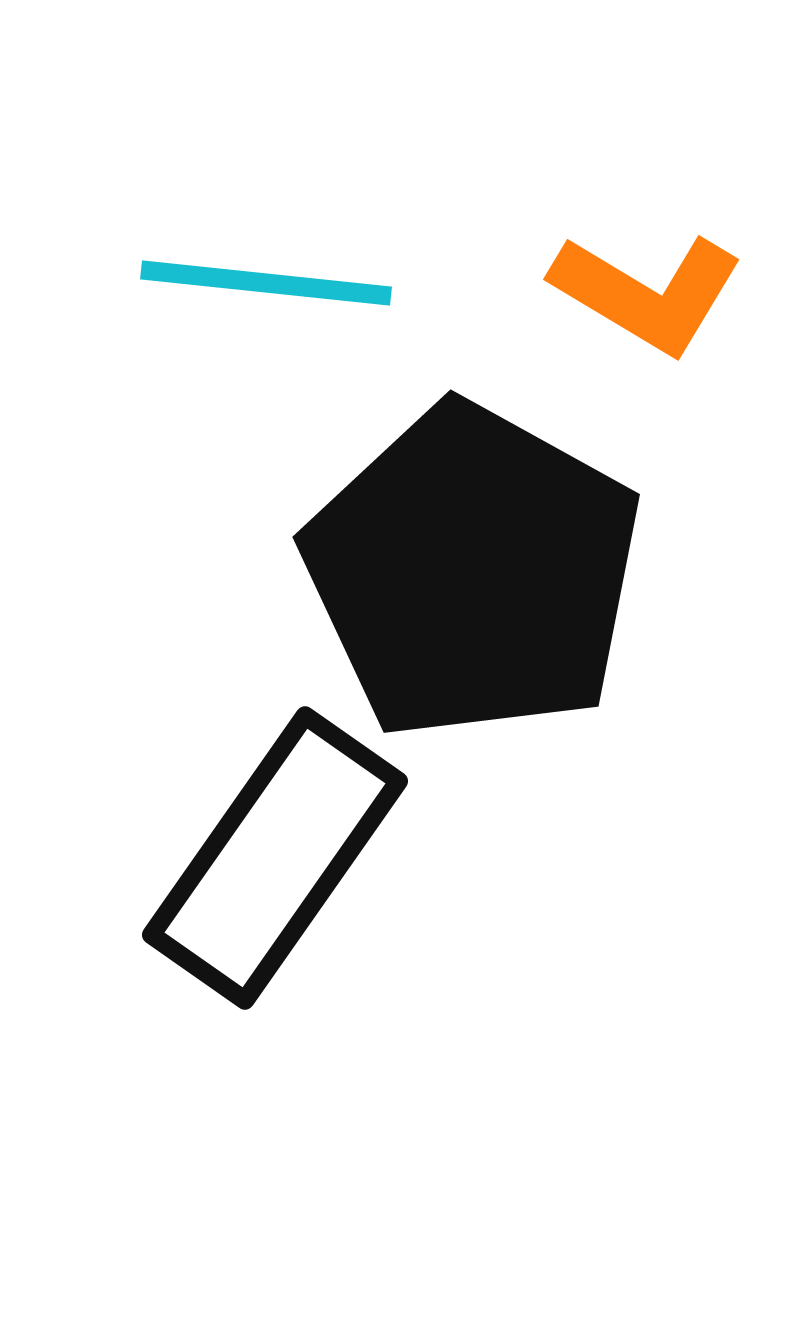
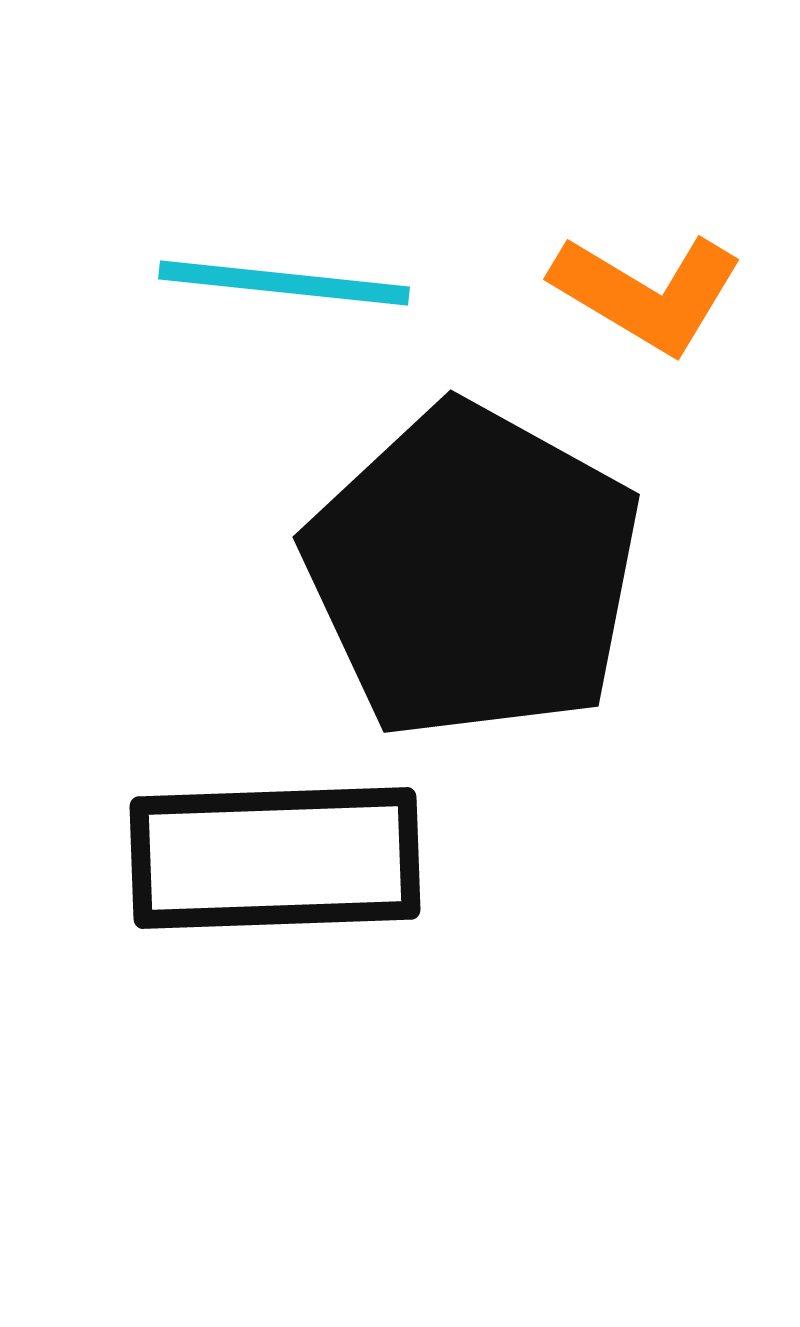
cyan line: moved 18 px right
black rectangle: rotated 53 degrees clockwise
